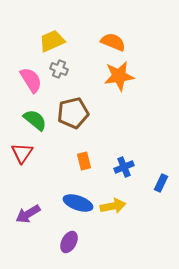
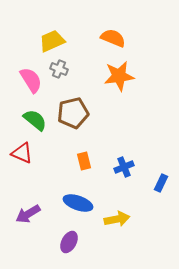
orange semicircle: moved 4 px up
red triangle: rotated 40 degrees counterclockwise
yellow arrow: moved 4 px right, 13 px down
